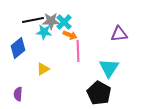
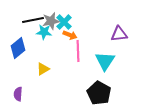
gray star: rotated 12 degrees counterclockwise
cyan triangle: moved 4 px left, 7 px up
